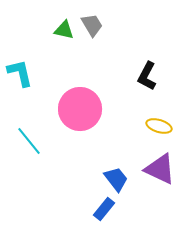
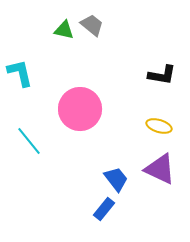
gray trapezoid: rotated 20 degrees counterclockwise
black L-shape: moved 15 px right, 1 px up; rotated 108 degrees counterclockwise
